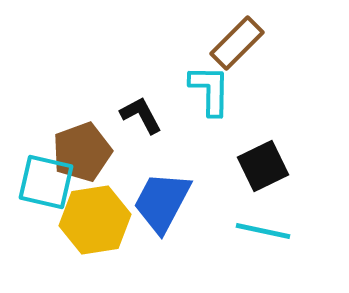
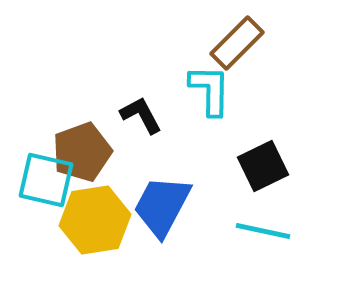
cyan square: moved 2 px up
blue trapezoid: moved 4 px down
